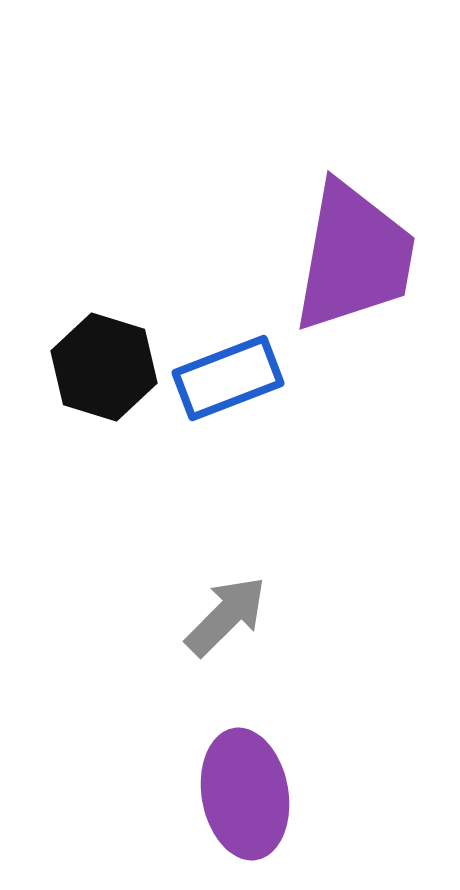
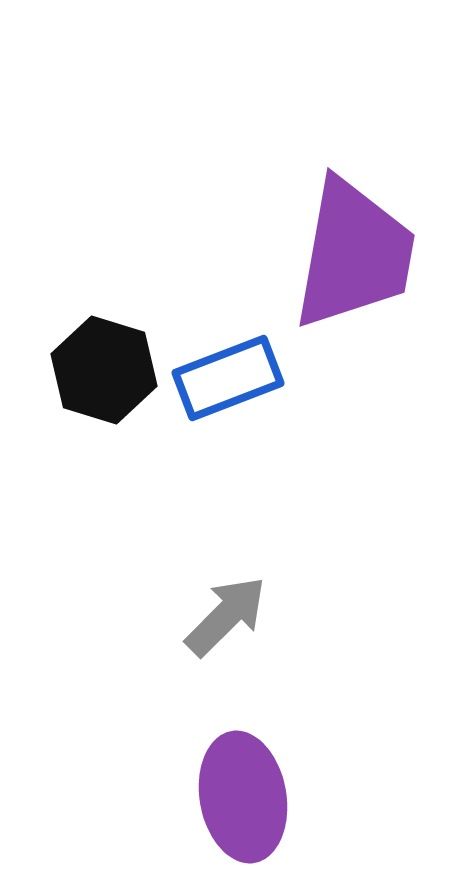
purple trapezoid: moved 3 px up
black hexagon: moved 3 px down
purple ellipse: moved 2 px left, 3 px down
